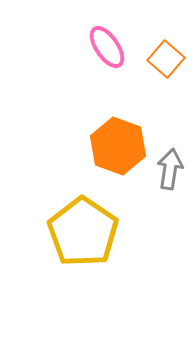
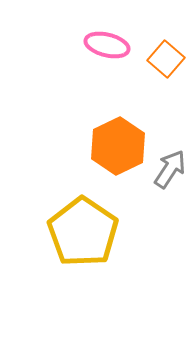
pink ellipse: moved 2 px up; rotated 42 degrees counterclockwise
orange hexagon: rotated 14 degrees clockwise
gray arrow: rotated 24 degrees clockwise
